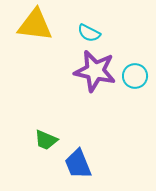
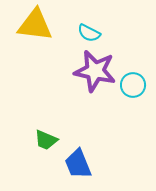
cyan circle: moved 2 px left, 9 px down
